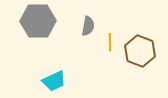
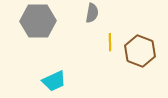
gray semicircle: moved 4 px right, 13 px up
